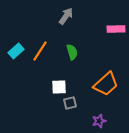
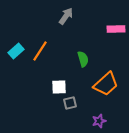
green semicircle: moved 11 px right, 7 px down
